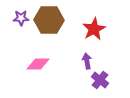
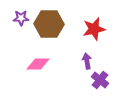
brown hexagon: moved 4 px down
red star: rotated 15 degrees clockwise
